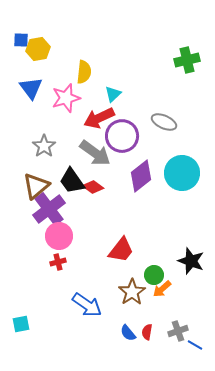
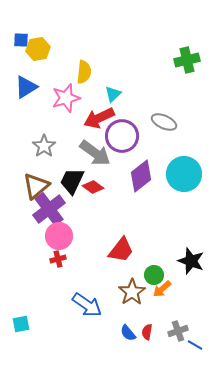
blue triangle: moved 5 px left, 1 px up; rotated 35 degrees clockwise
cyan circle: moved 2 px right, 1 px down
black trapezoid: rotated 60 degrees clockwise
red cross: moved 3 px up
